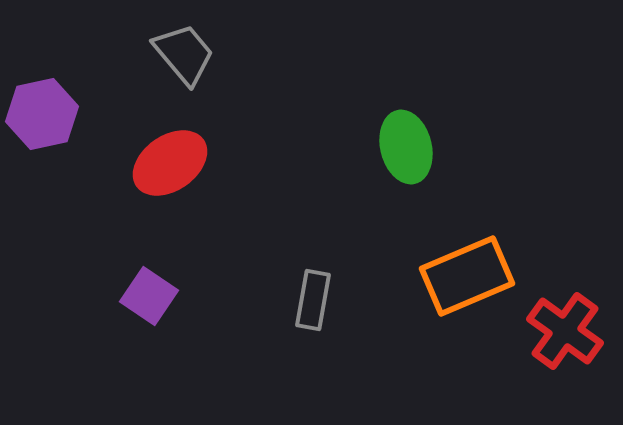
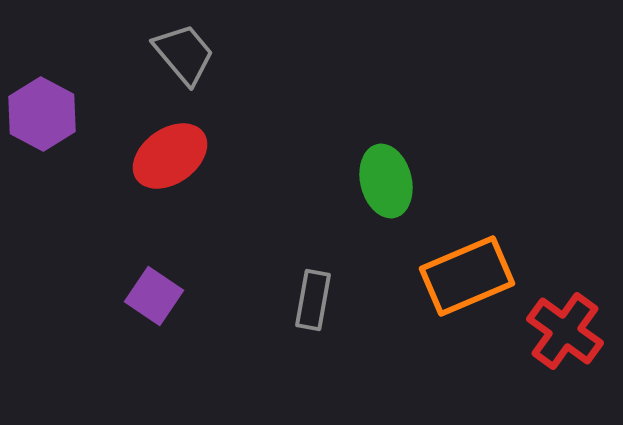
purple hexagon: rotated 20 degrees counterclockwise
green ellipse: moved 20 px left, 34 px down
red ellipse: moved 7 px up
purple square: moved 5 px right
